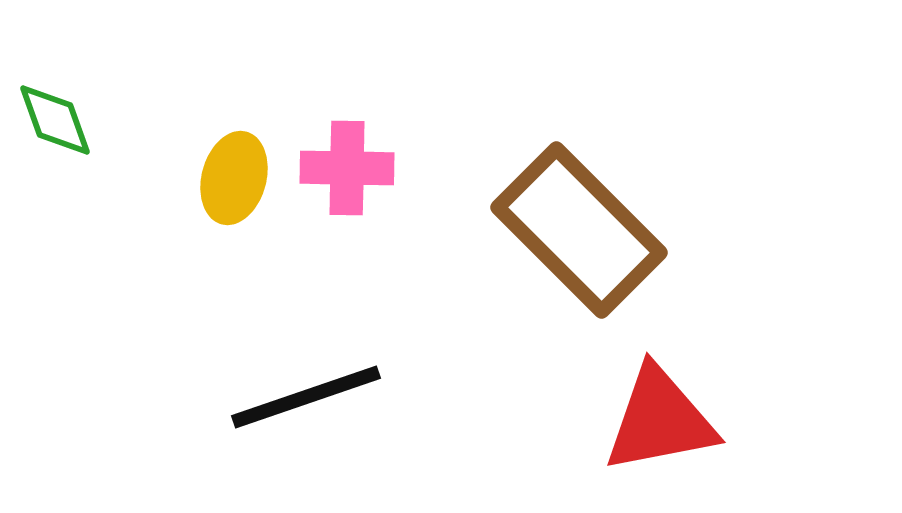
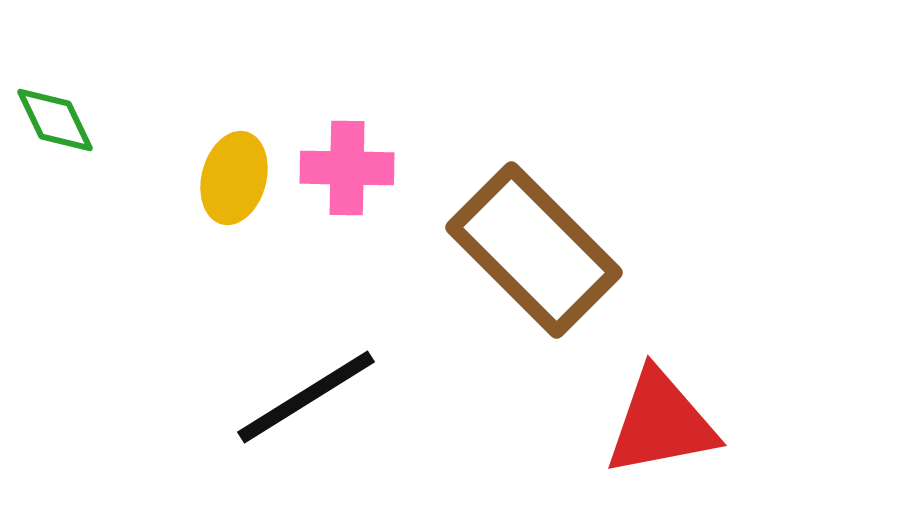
green diamond: rotated 6 degrees counterclockwise
brown rectangle: moved 45 px left, 20 px down
black line: rotated 13 degrees counterclockwise
red triangle: moved 1 px right, 3 px down
